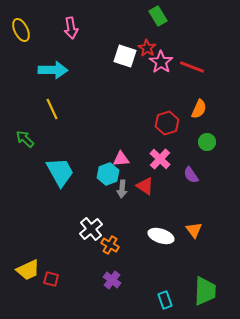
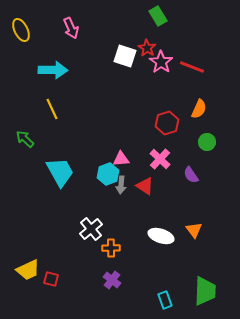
pink arrow: rotated 15 degrees counterclockwise
gray arrow: moved 1 px left, 4 px up
orange cross: moved 1 px right, 3 px down; rotated 30 degrees counterclockwise
